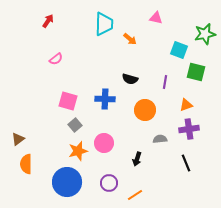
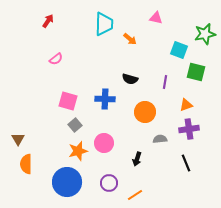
orange circle: moved 2 px down
brown triangle: rotated 24 degrees counterclockwise
